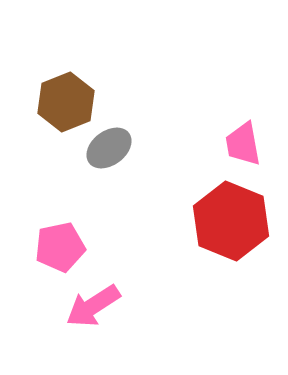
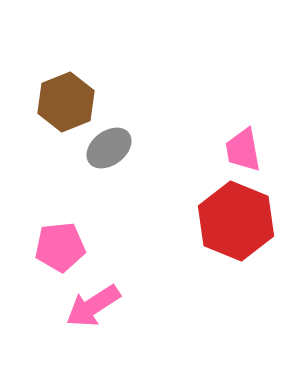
pink trapezoid: moved 6 px down
red hexagon: moved 5 px right
pink pentagon: rotated 6 degrees clockwise
